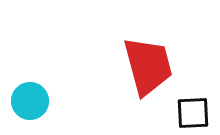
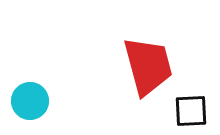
black square: moved 2 px left, 2 px up
